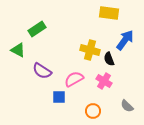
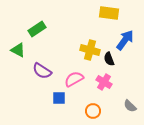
pink cross: moved 1 px down
blue square: moved 1 px down
gray semicircle: moved 3 px right
